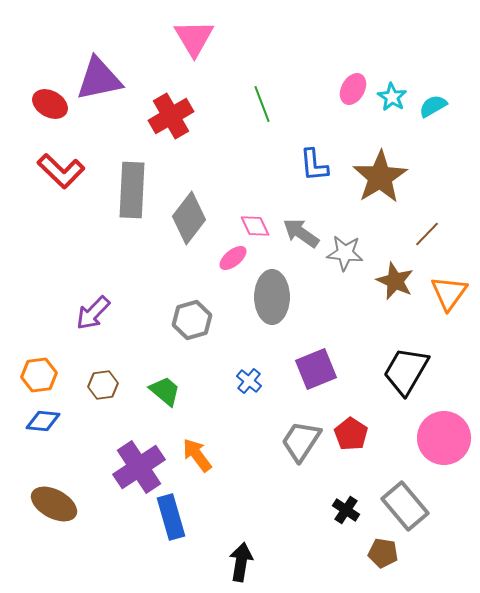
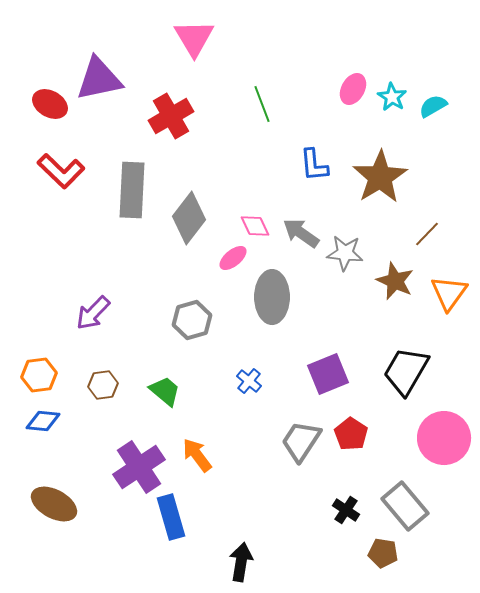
purple square at (316, 369): moved 12 px right, 5 px down
